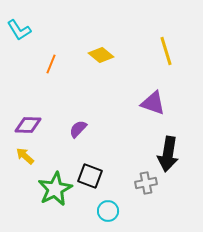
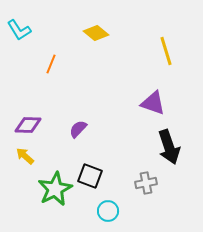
yellow diamond: moved 5 px left, 22 px up
black arrow: moved 1 px right, 7 px up; rotated 28 degrees counterclockwise
